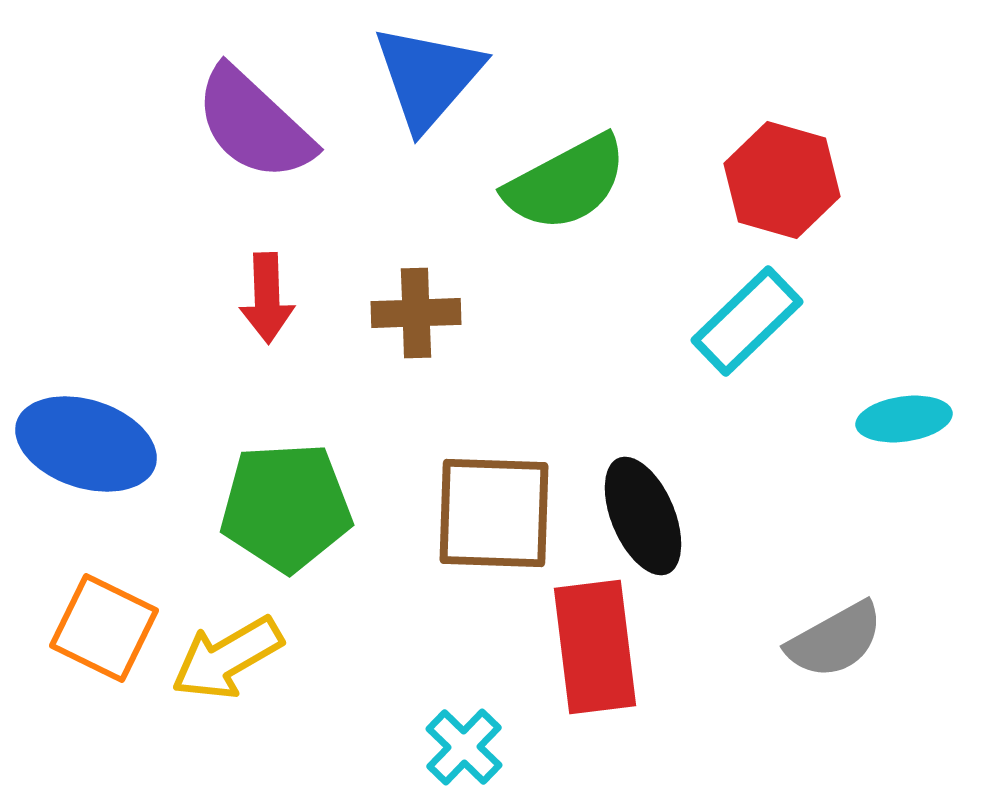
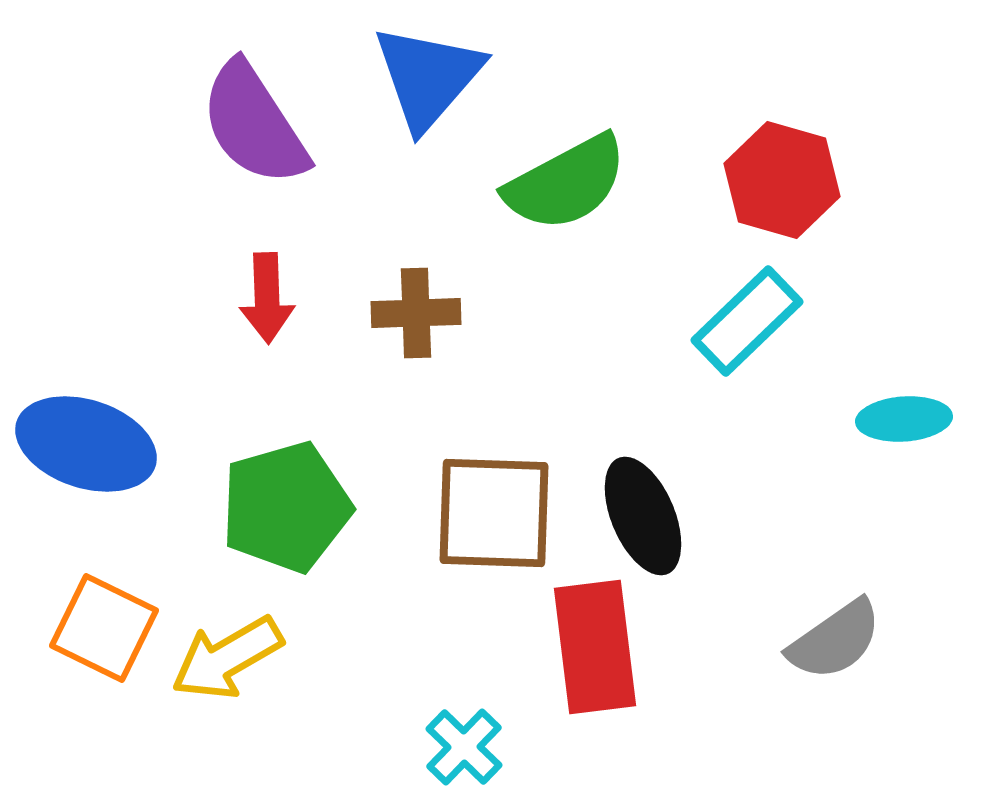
purple semicircle: rotated 14 degrees clockwise
cyan ellipse: rotated 4 degrees clockwise
green pentagon: rotated 13 degrees counterclockwise
gray semicircle: rotated 6 degrees counterclockwise
